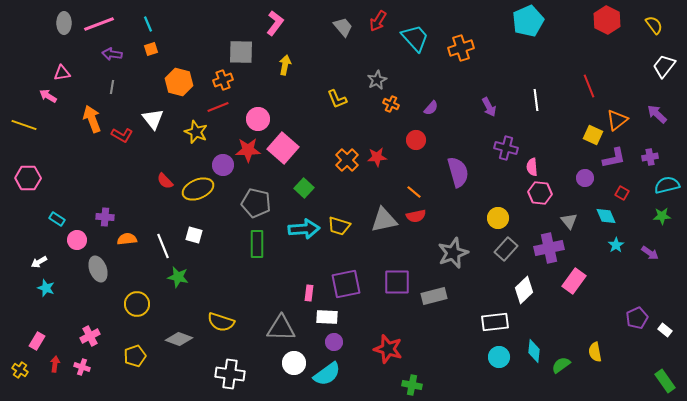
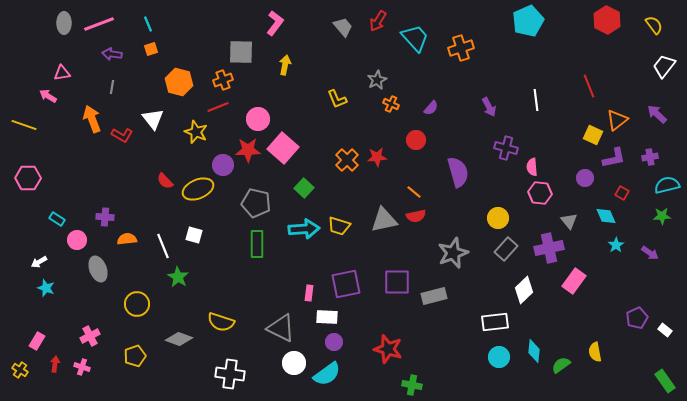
green star at (178, 277): rotated 20 degrees clockwise
gray triangle at (281, 328): rotated 24 degrees clockwise
